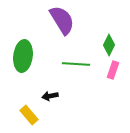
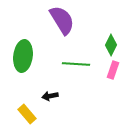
green diamond: moved 2 px right
yellow rectangle: moved 2 px left, 1 px up
